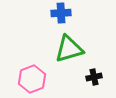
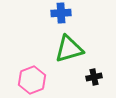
pink hexagon: moved 1 px down
